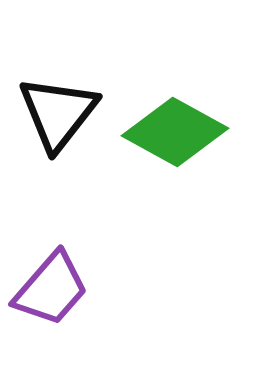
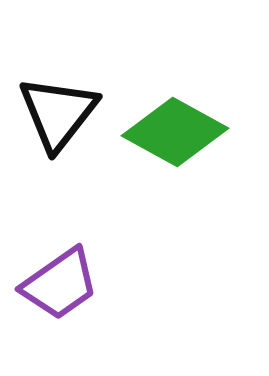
purple trapezoid: moved 9 px right, 5 px up; rotated 14 degrees clockwise
